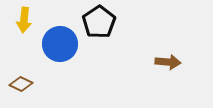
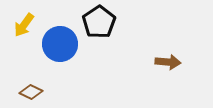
yellow arrow: moved 5 px down; rotated 30 degrees clockwise
brown diamond: moved 10 px right, 8 px down
